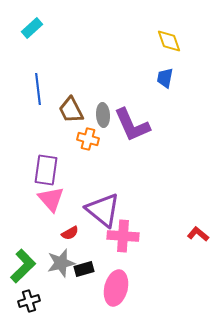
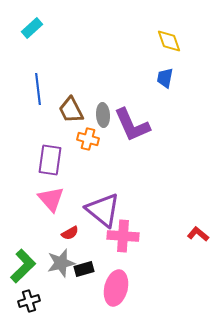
purple rectangle: moved 4 px right, 10 px up
